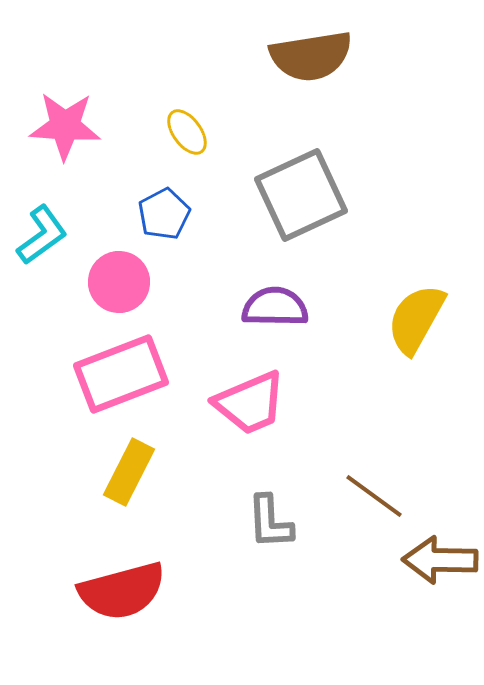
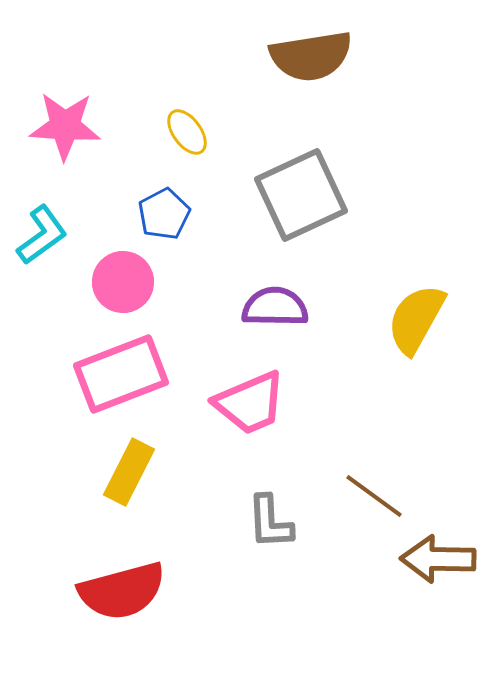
pink circle: moved 4 px right
brown arrow: moved 2 px left, 1 px up
